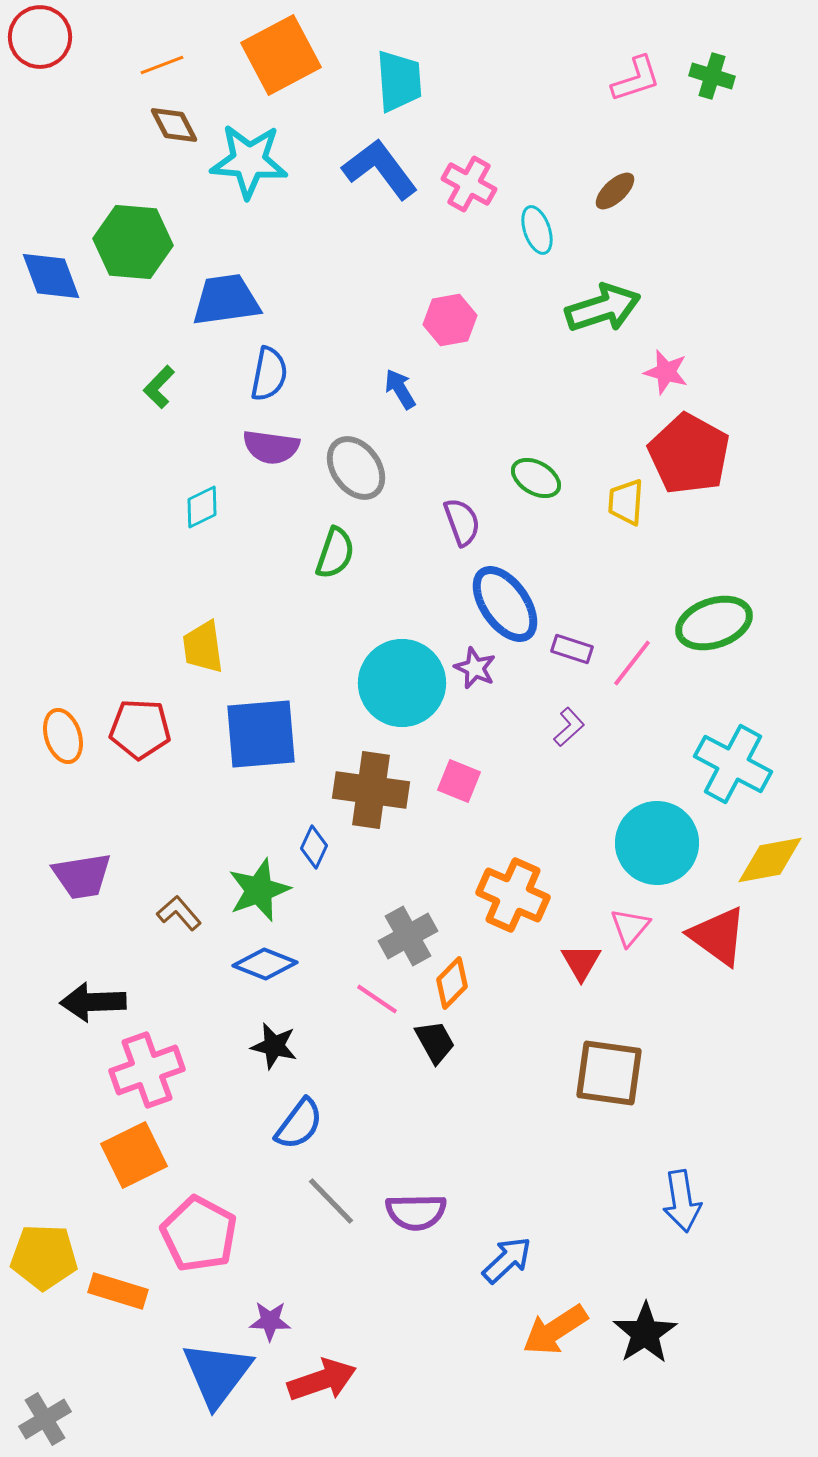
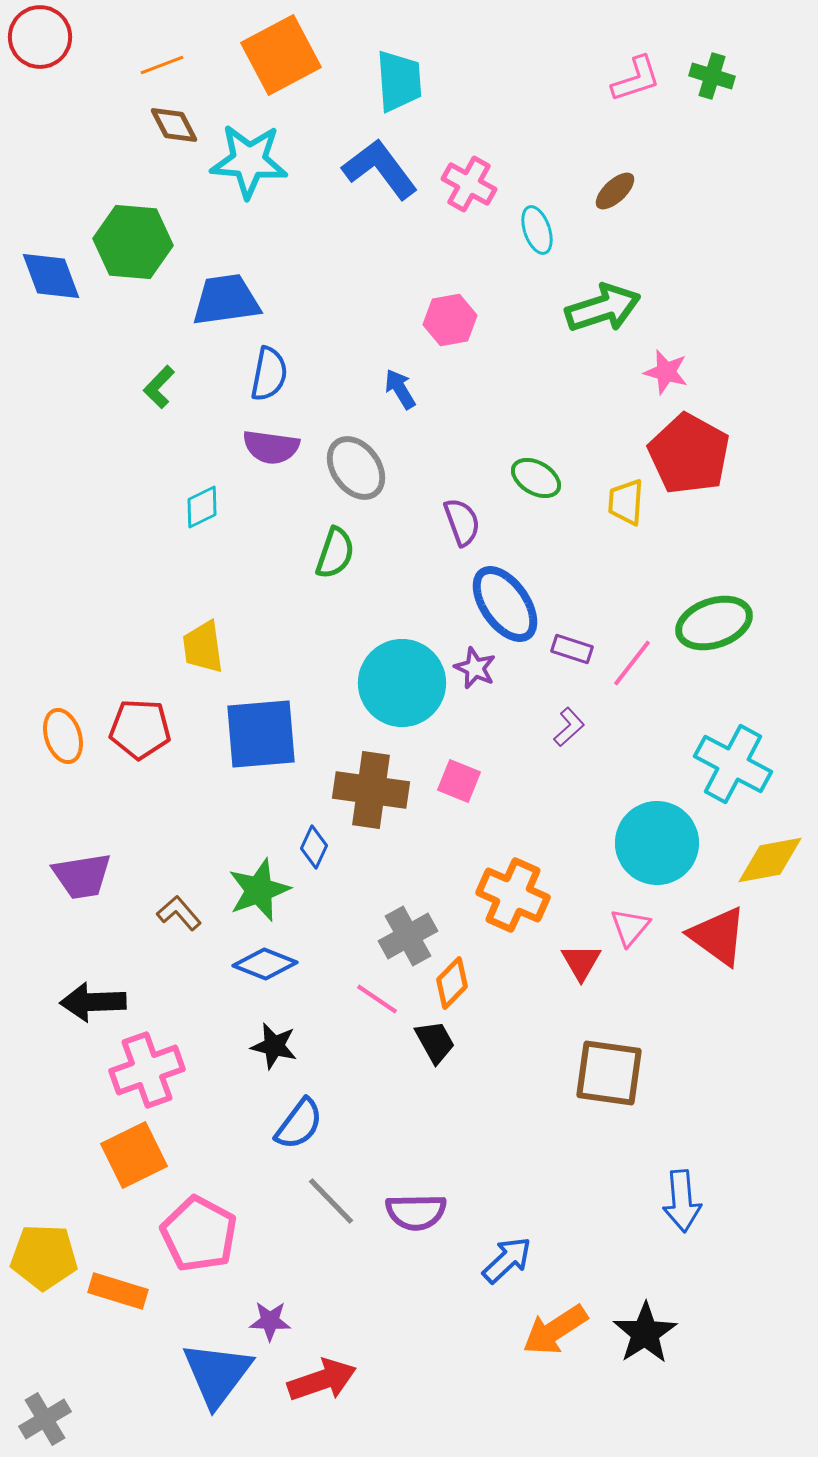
blue arrow at (682, 1201): rotated 4 degrees clockwise
